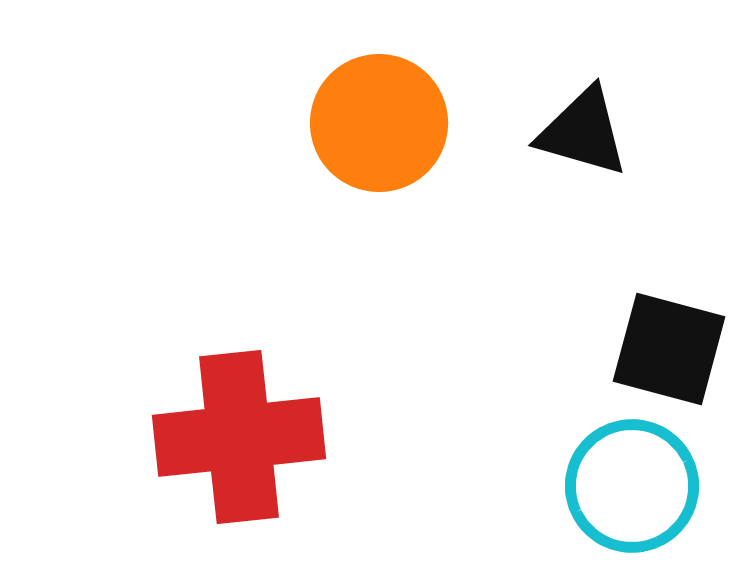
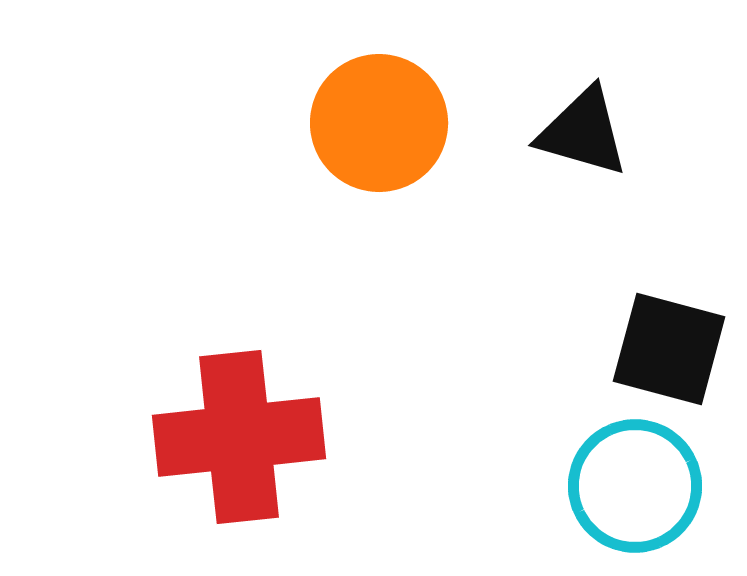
cyan circle: moved 3 px right
